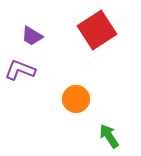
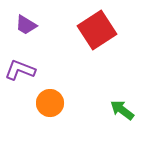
purple trapezoid: moved 6 px left, 11 px up
orange circle: moved 26 px left, 4 px down
green arrow: moved 13 px right, 26 px up; rotated 20 degrees counterclockwise
